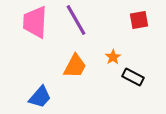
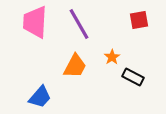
purple line: moved 3 px right, 4 px down
orange star: moved 1 px left
